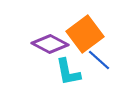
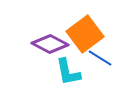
blue line: moved 1 px right, 2 px up; rotated 10 degrees counterclockwise
